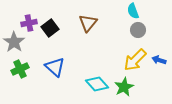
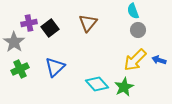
blue triangle: rotated 35 degrees clockwise
